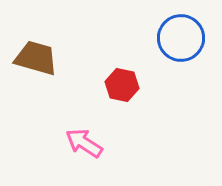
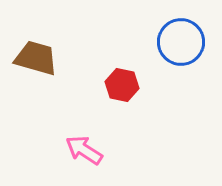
blue circle: moved 4 px down
pink arrow: moved 7 px down
